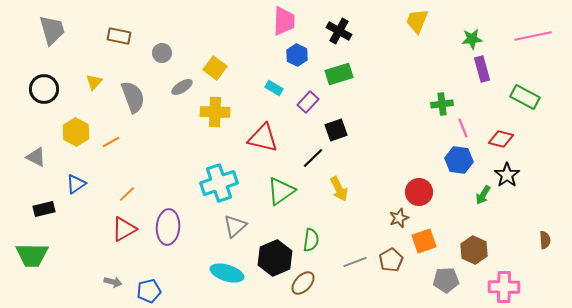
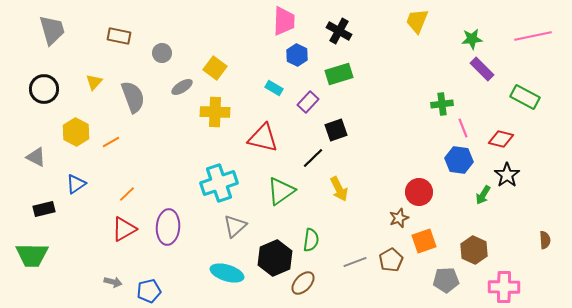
purple rectangle at (482, 69): rotated 30 degrees counterclockwise
